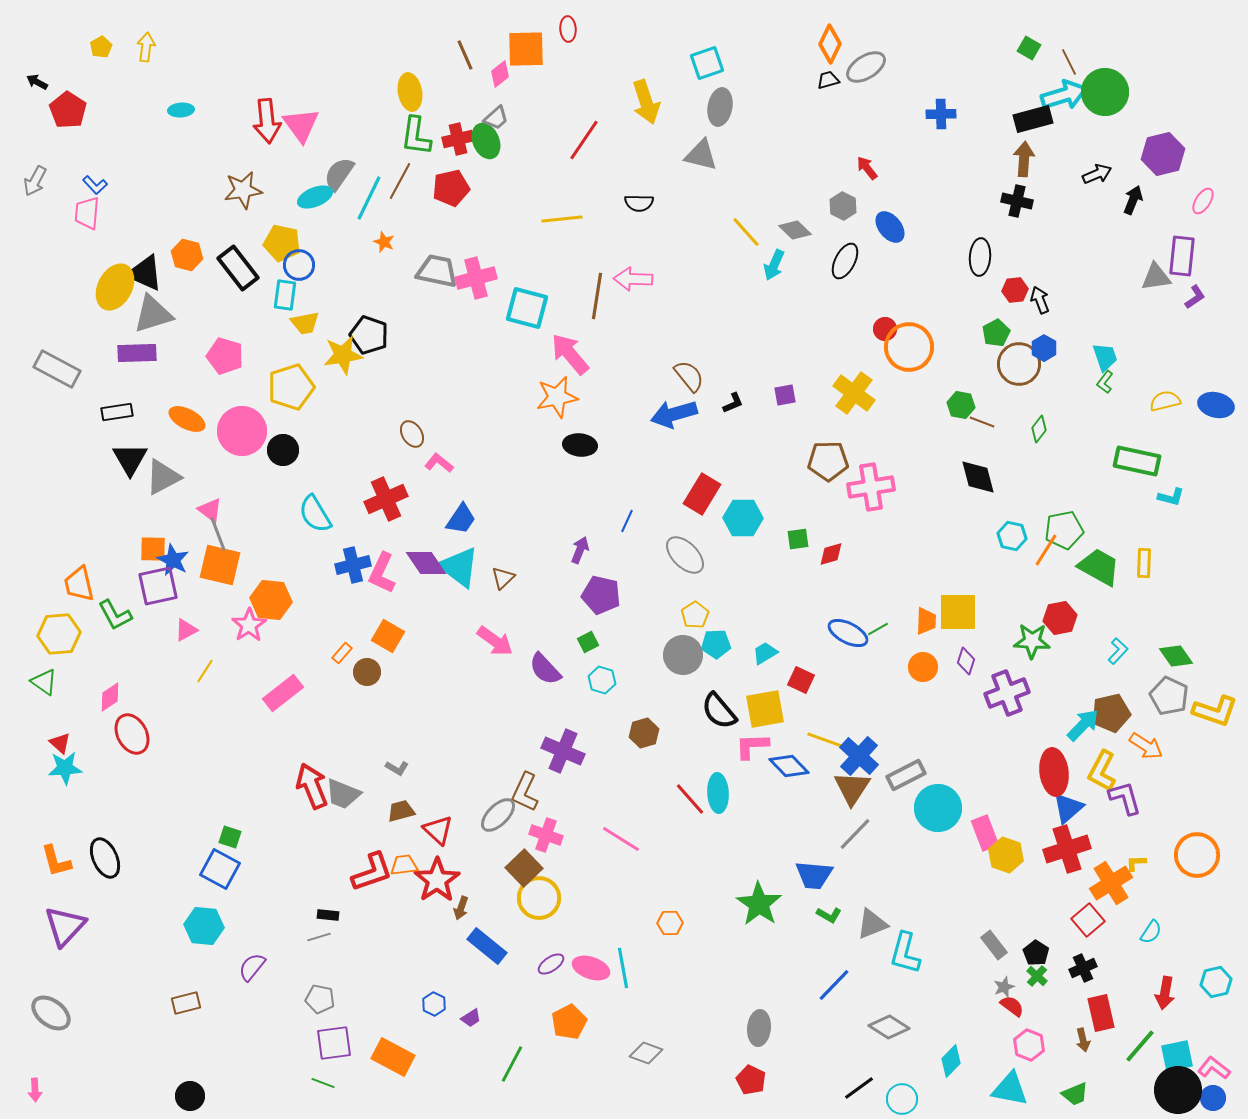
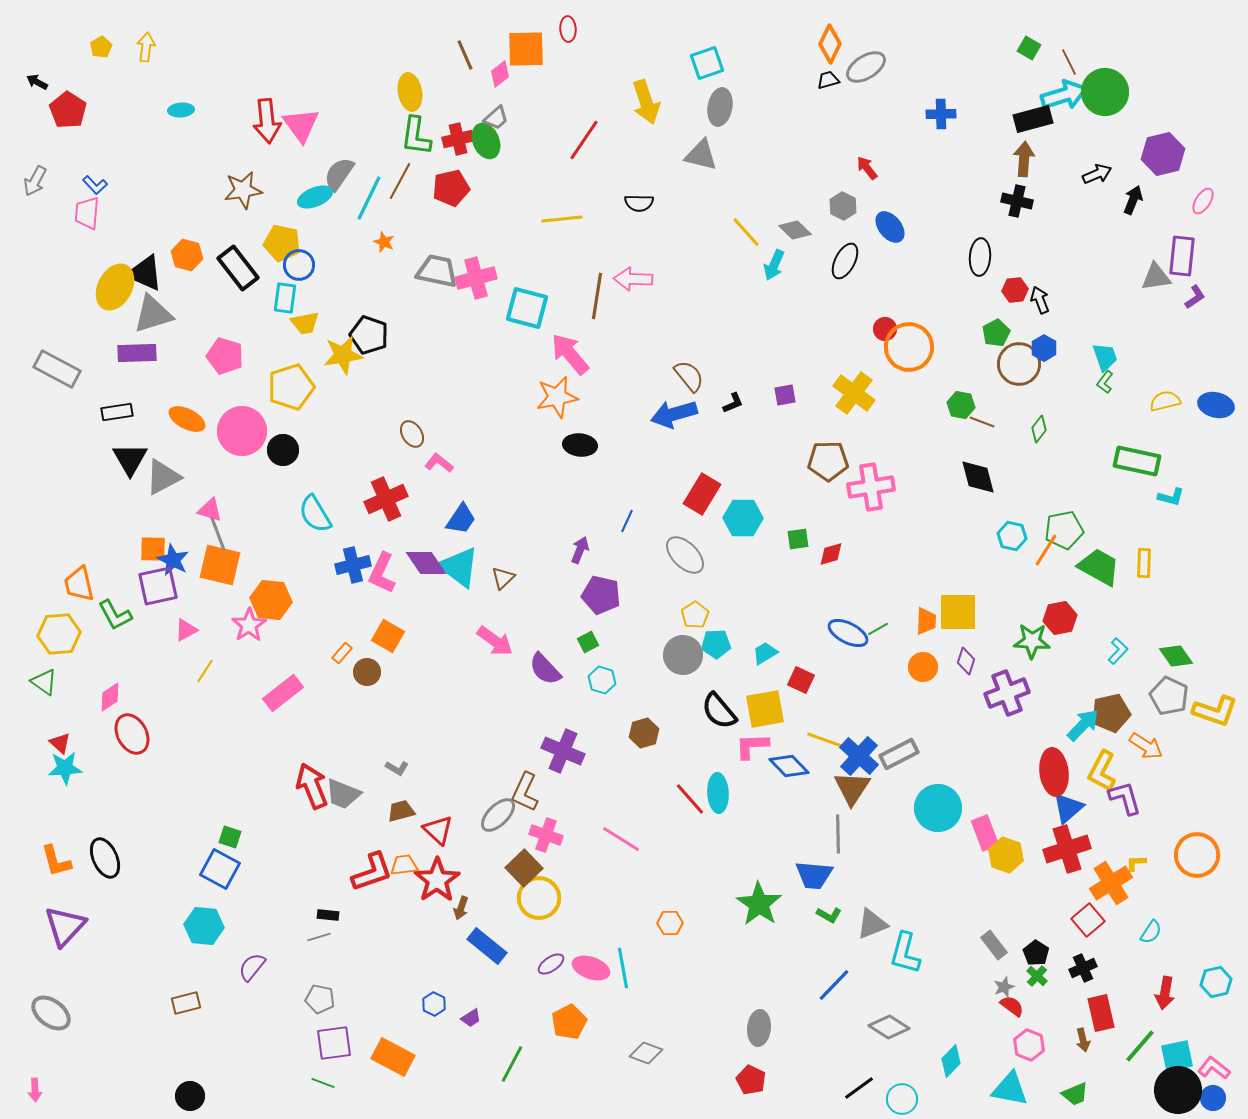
cyan rectangle at (285, 295): moved 3 px down
pink triangle at (210, 510): rotated 20 degrees counterclockwise
gray rectangle at (906, 775): moved 7 px left, 21 px up
gray line at (855, 834): moved 17 px left; rotated 45 degrees counterclockwise
